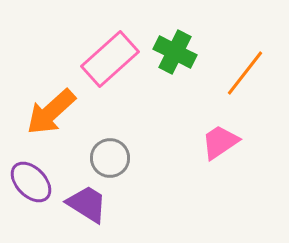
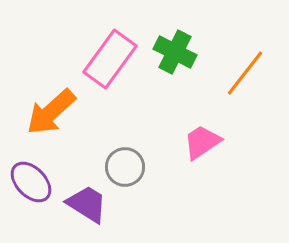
pink rectangle: rotated 12 degrees counterclockwise
pink trapezoid: moved 18 px left
gray circle: moved 15 px right, 9 px down
